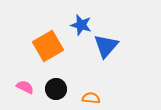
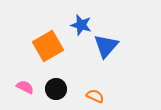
orange semicircle: moved 4 px right, 2 px up; rotated 18 degrees clockwise
